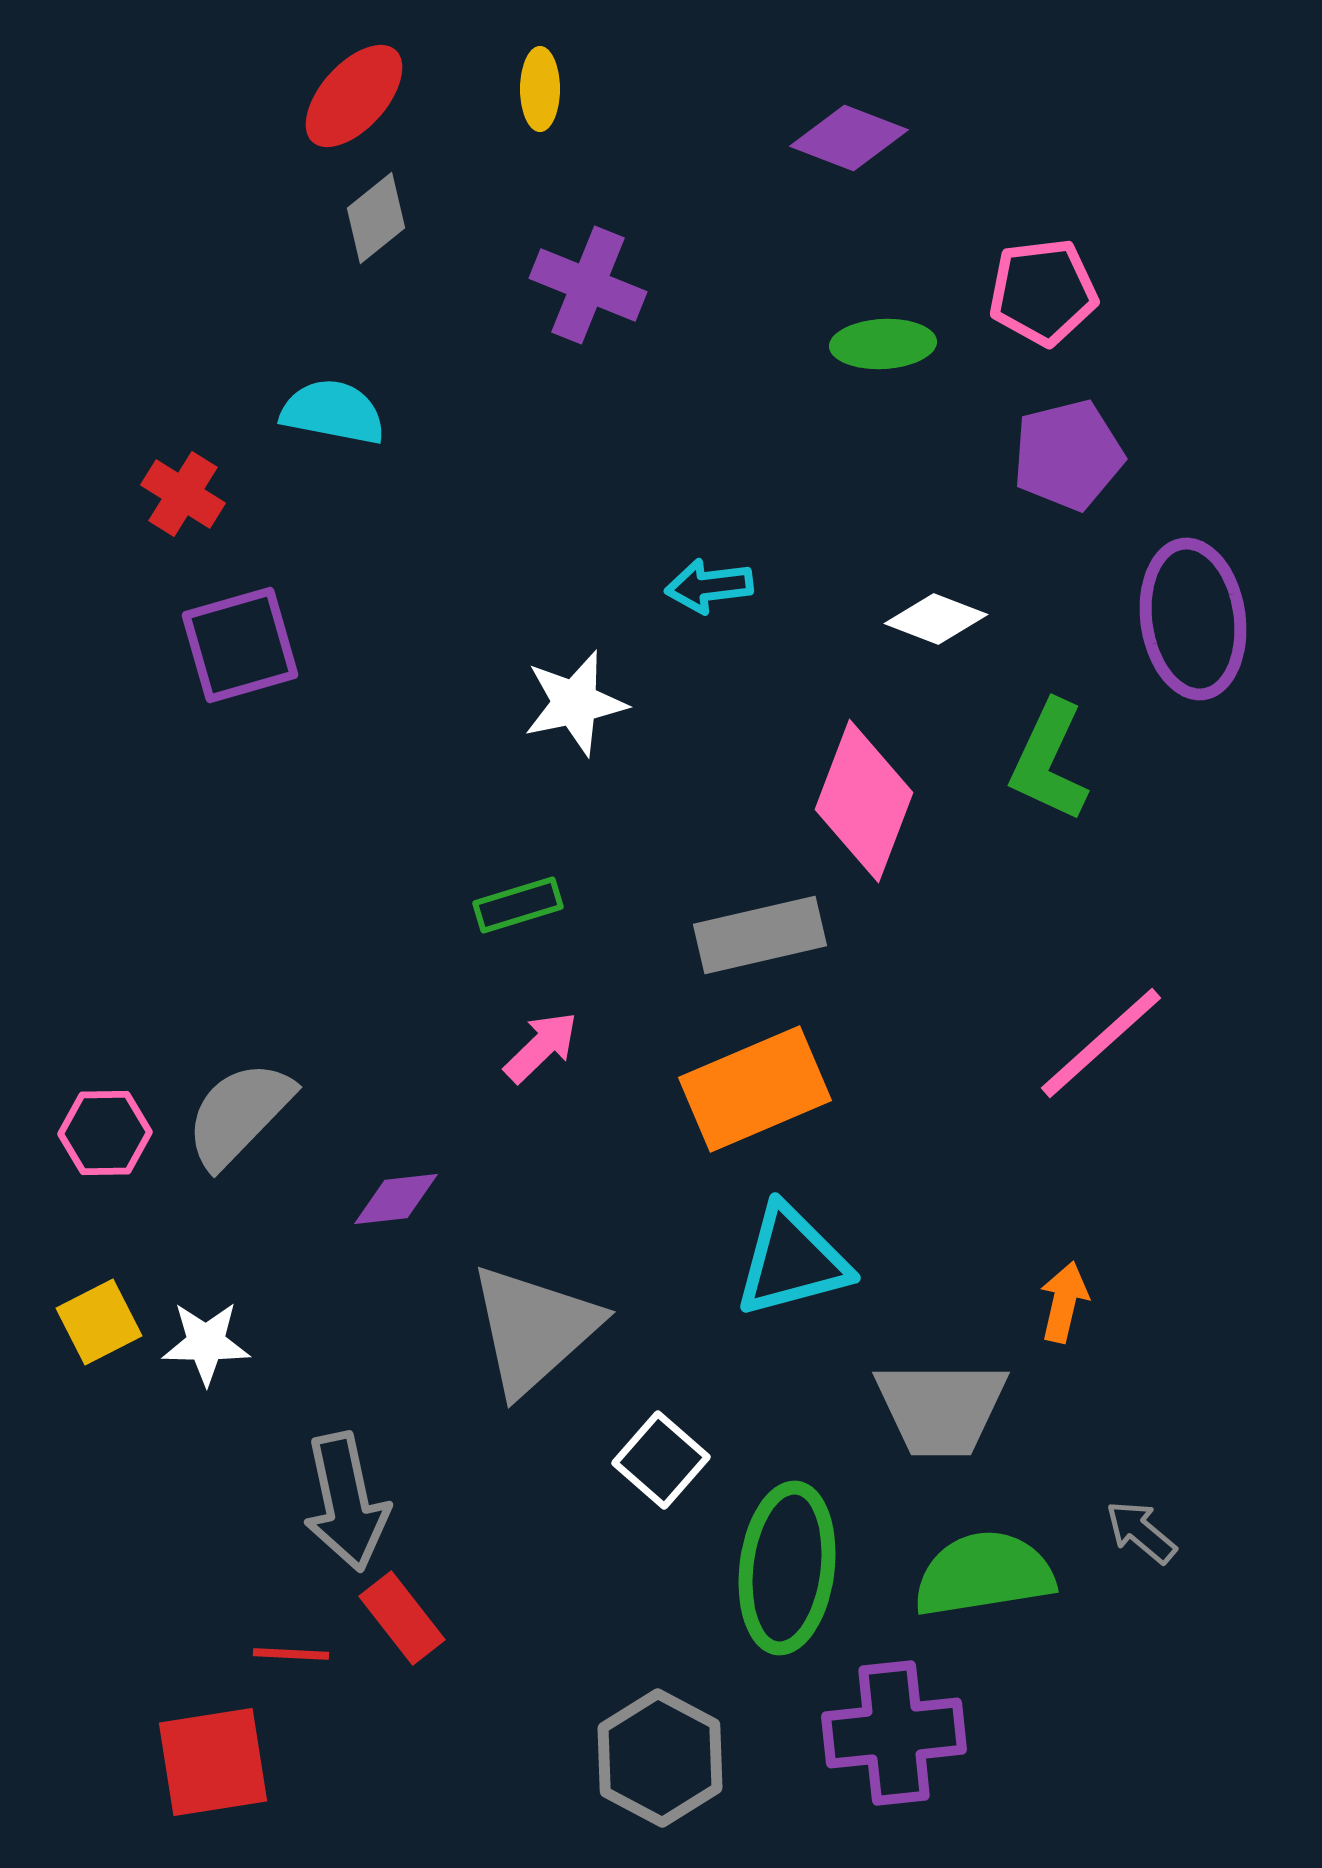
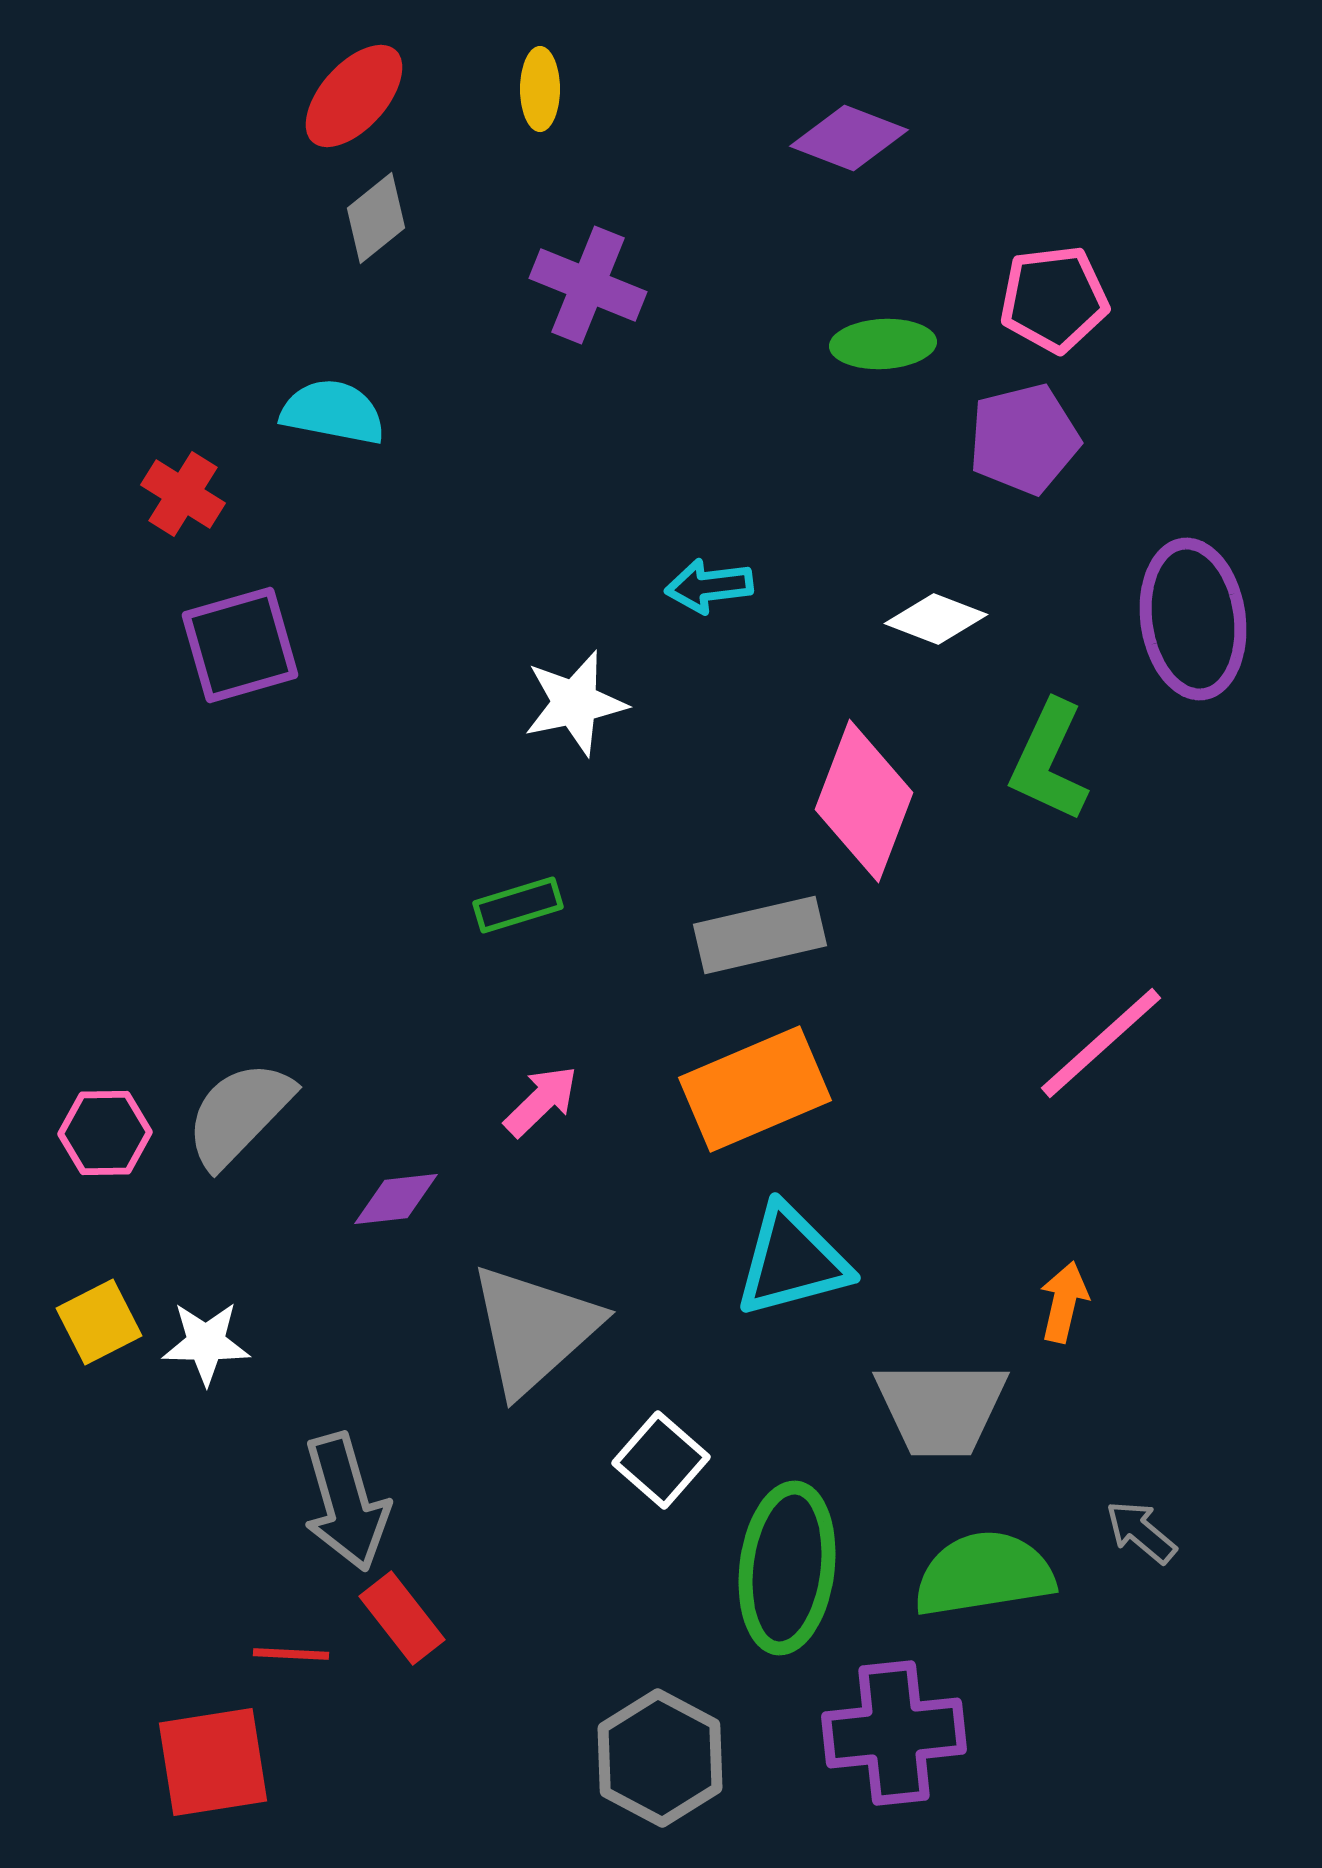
pink pentagon at (1043, 292): moved 11 px right, 7 px down
purple pentagon at (1068, 455): moved 44 px left, 16 px up
pink arrow at (541, 1047): moved 54 px down
gray arrow at (346, 1502): rotated 4 degrees counterclockwise
